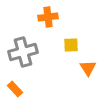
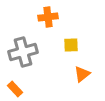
orange triangle: moved 6 px left, 6 px down; rotated 24 degrees clockwise
